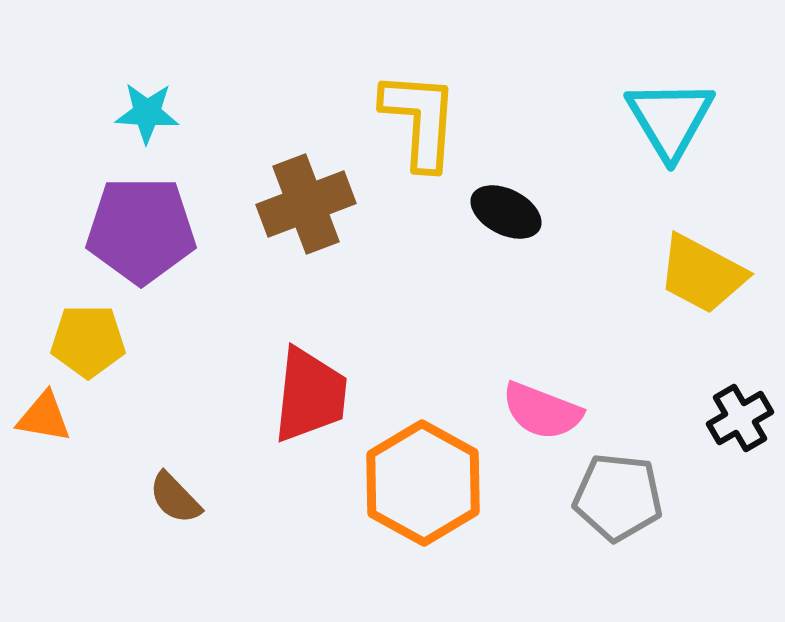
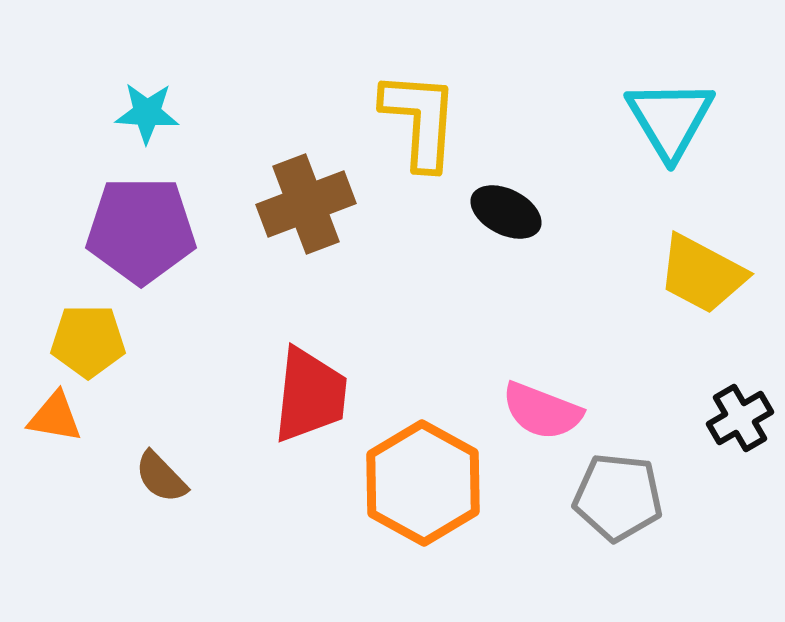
orange triangle: moved 11 px right
brown semicircle: moved 14 px left, 21 px up
